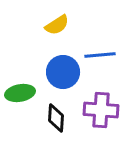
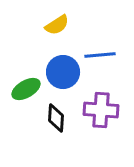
green ellipse: moved 6 px right, 4 px up; rotated 20 degrees counterclockwise
